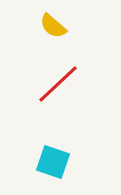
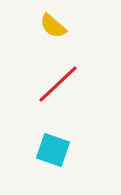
cyan square: moved 12 px up
